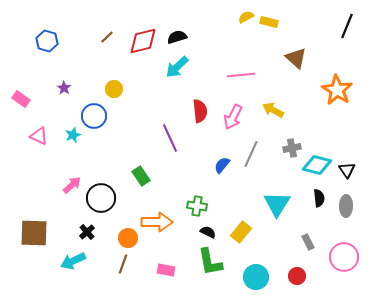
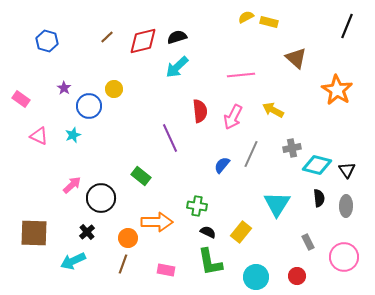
blue circle at (94, 116): moved 5 px left, 10 px up
green rectangle at (141, 176): rotated 18 degrees counterclockwise
